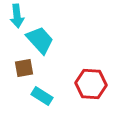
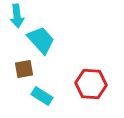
cyan trapezoid: moved 1 px right
brown square: moved 1 px down
